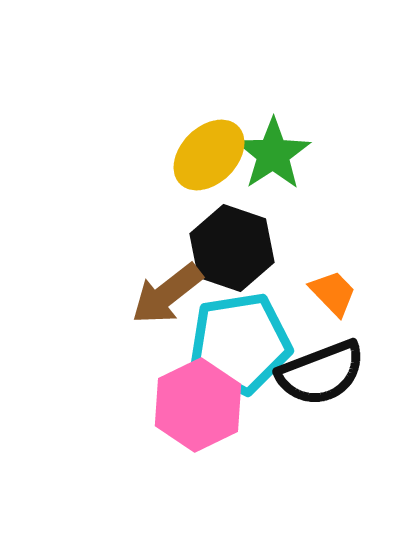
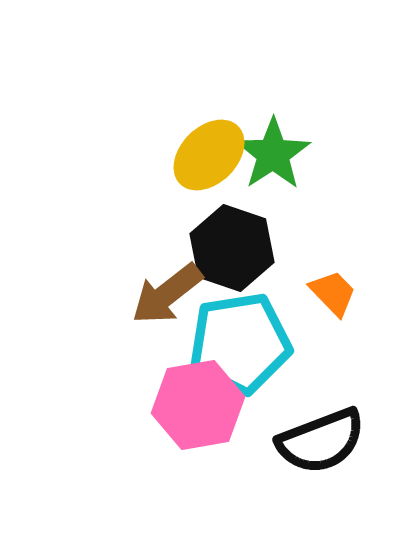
black semicircle: moved 68 px down
pink hexagon: rotated 16 degrees clockwise
